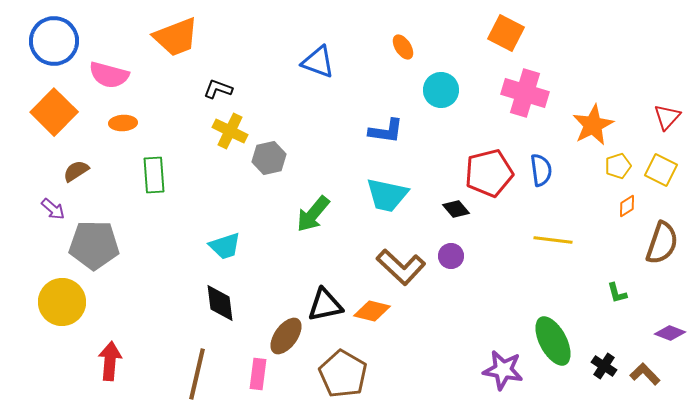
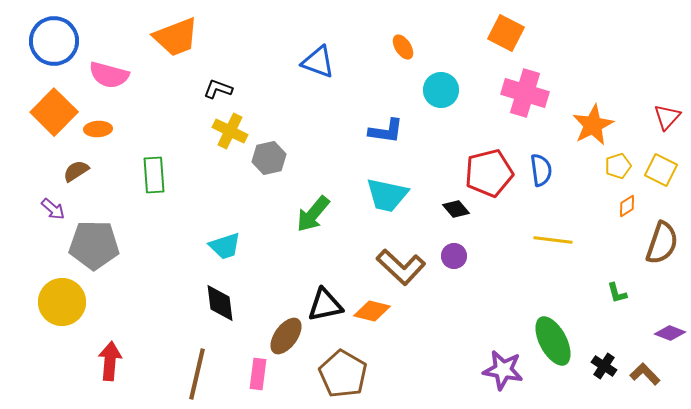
orange ellipse at (123, 123): moved 25 px left, 6 px down
purple circle at (451, 256): moved 3 px right
